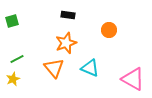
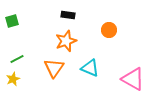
orange star: moved 2 px up
orange triangle: rotated 15 degrees clockwise
